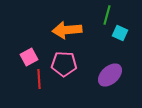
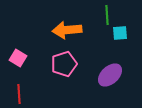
green line: rotated 18 degrees counterclockwise
cyan square: rotated 28 degrees counterclockwise
pink square: moved 11 px left, 1 px down; rotated 30 degrees counterclockwise
pink pentagon: rotated 20 degrees counterclockwise
red line: moved 20 px left, 15 px down
